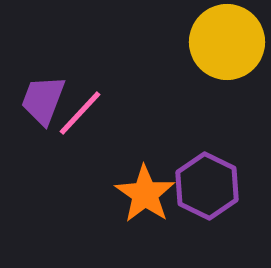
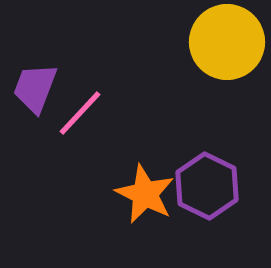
purple trapezoid: moved 8 px left, 12 px up
orange star: rotated 8 degrees counterclockwise
